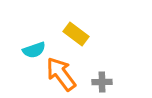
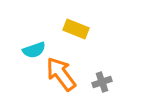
yellow rectangle: moved 5 px up; rotated 15 degrees counterclockwise
gray cross: rotated 18 degrees counterclockwise
